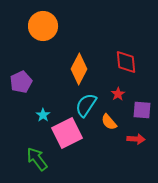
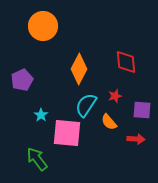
purple pentagon: moved 1 px right, 2 px up
red star: moved 3 px left, 2 px down; rotated 16 degrees clockwise
cyan star: moved 2 px left
pink square: rotated 32 degrees clockwise
